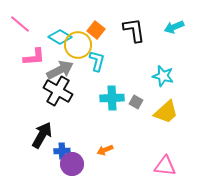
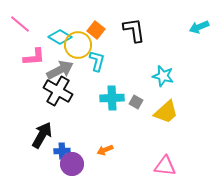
cyan arrow: moved 25 px right
